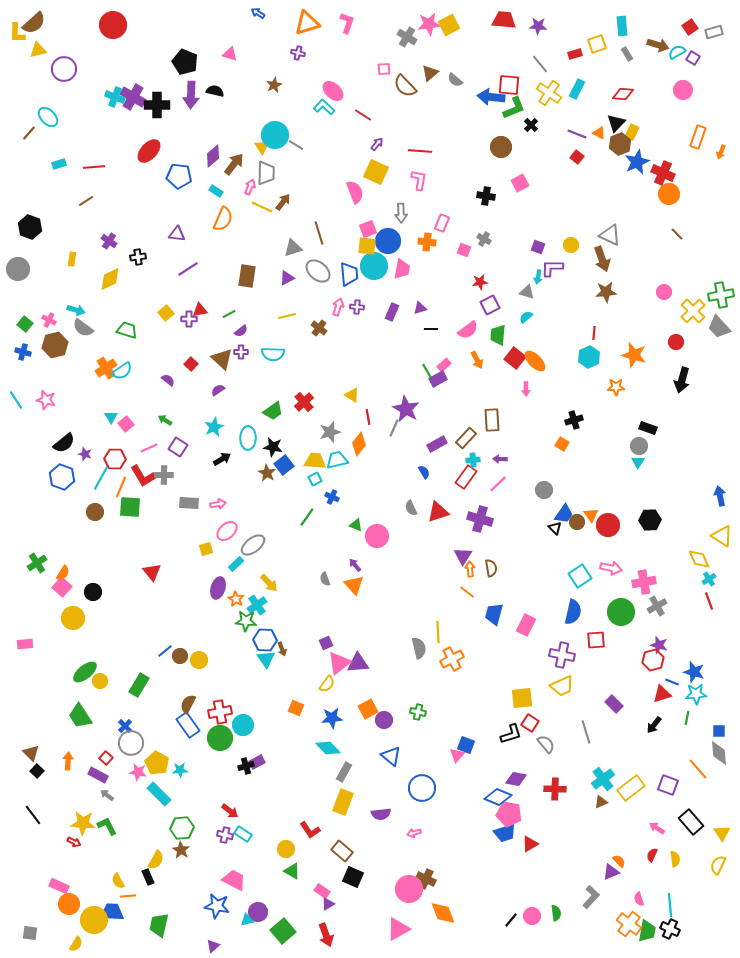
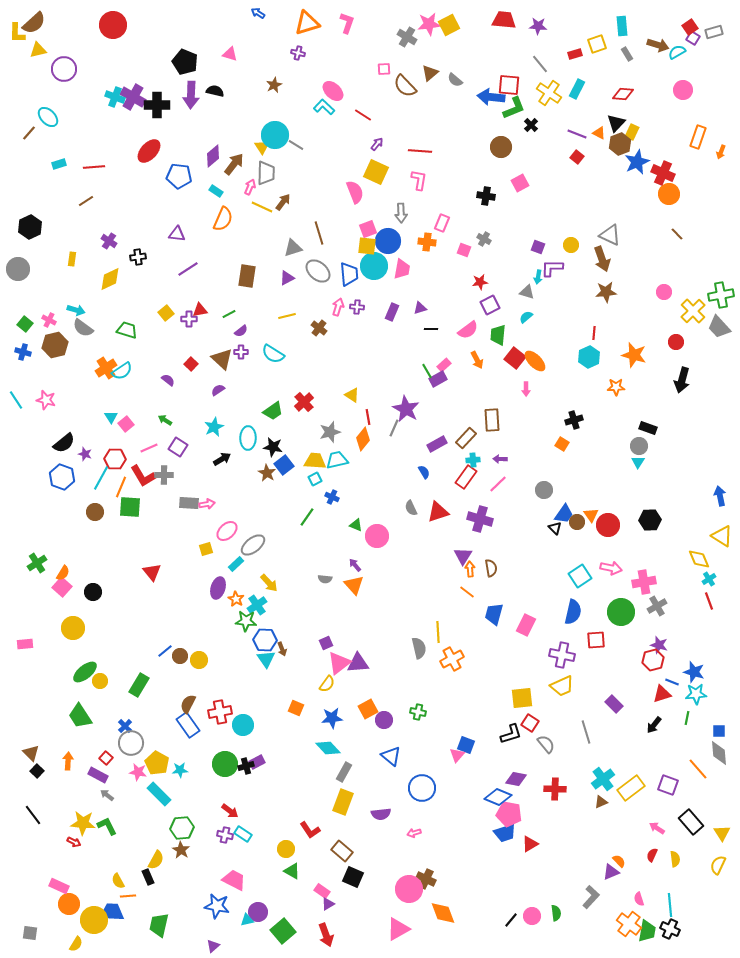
purple square at (693, 58): moved 20 px up
black hexagon at (30, 227): rotated 15 degrees clockwise
cyan semicircle at (273, 354): rotated 30 degrees clockwise
orange diamond at (359, 444): moved 4 px right, 5 px up
pink arrow at (218, 504): moved 11 px left
gray semicircle at (325, 579): rotated 64 degrees counterclockwise
yellow circle at (73, 618): moved 10 px down
green circle at (220, 738): moved 5 px right, 26 px down
